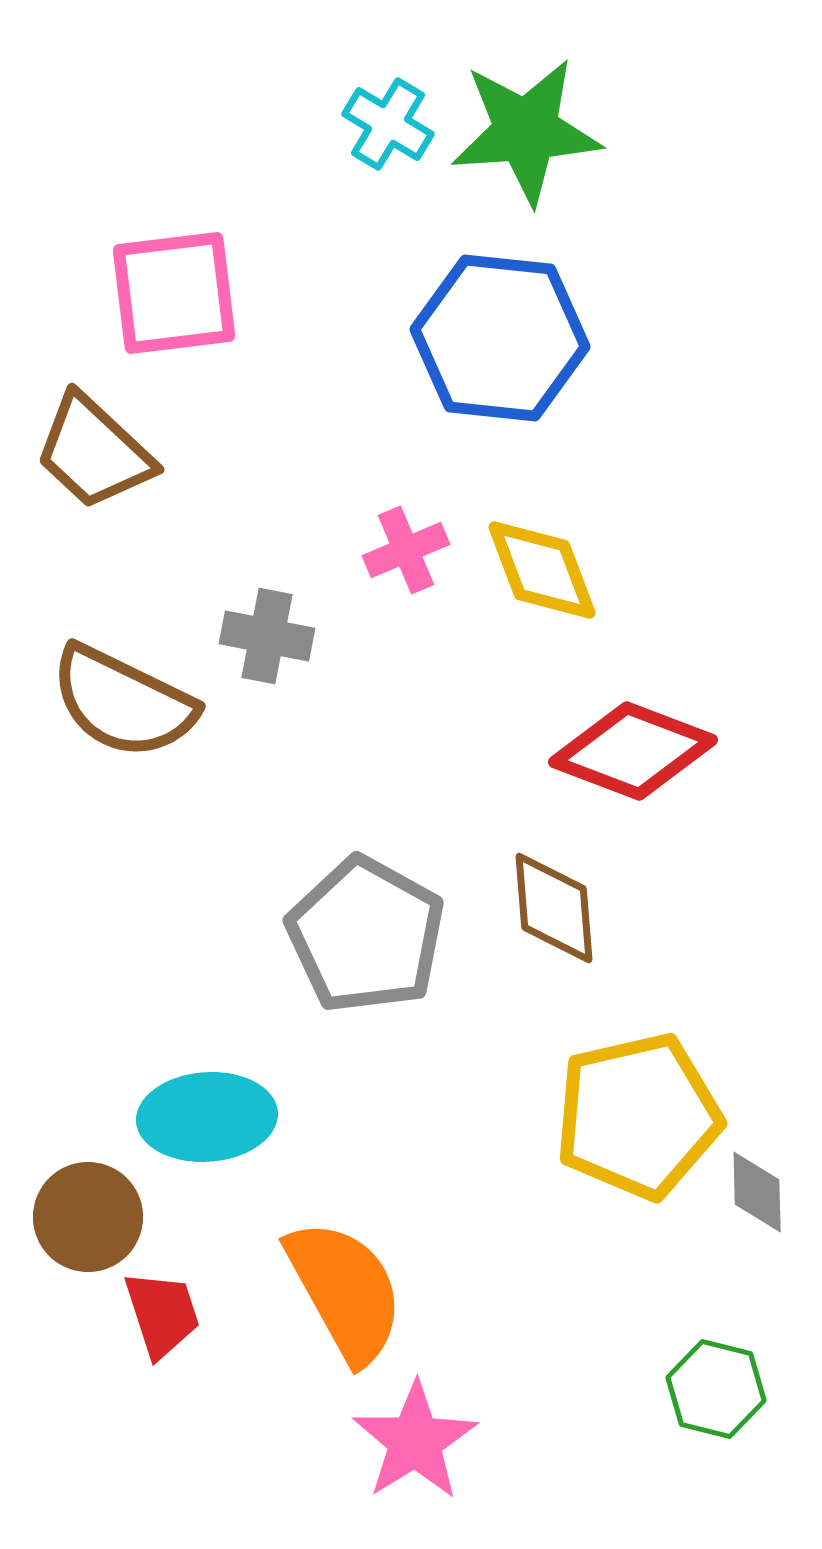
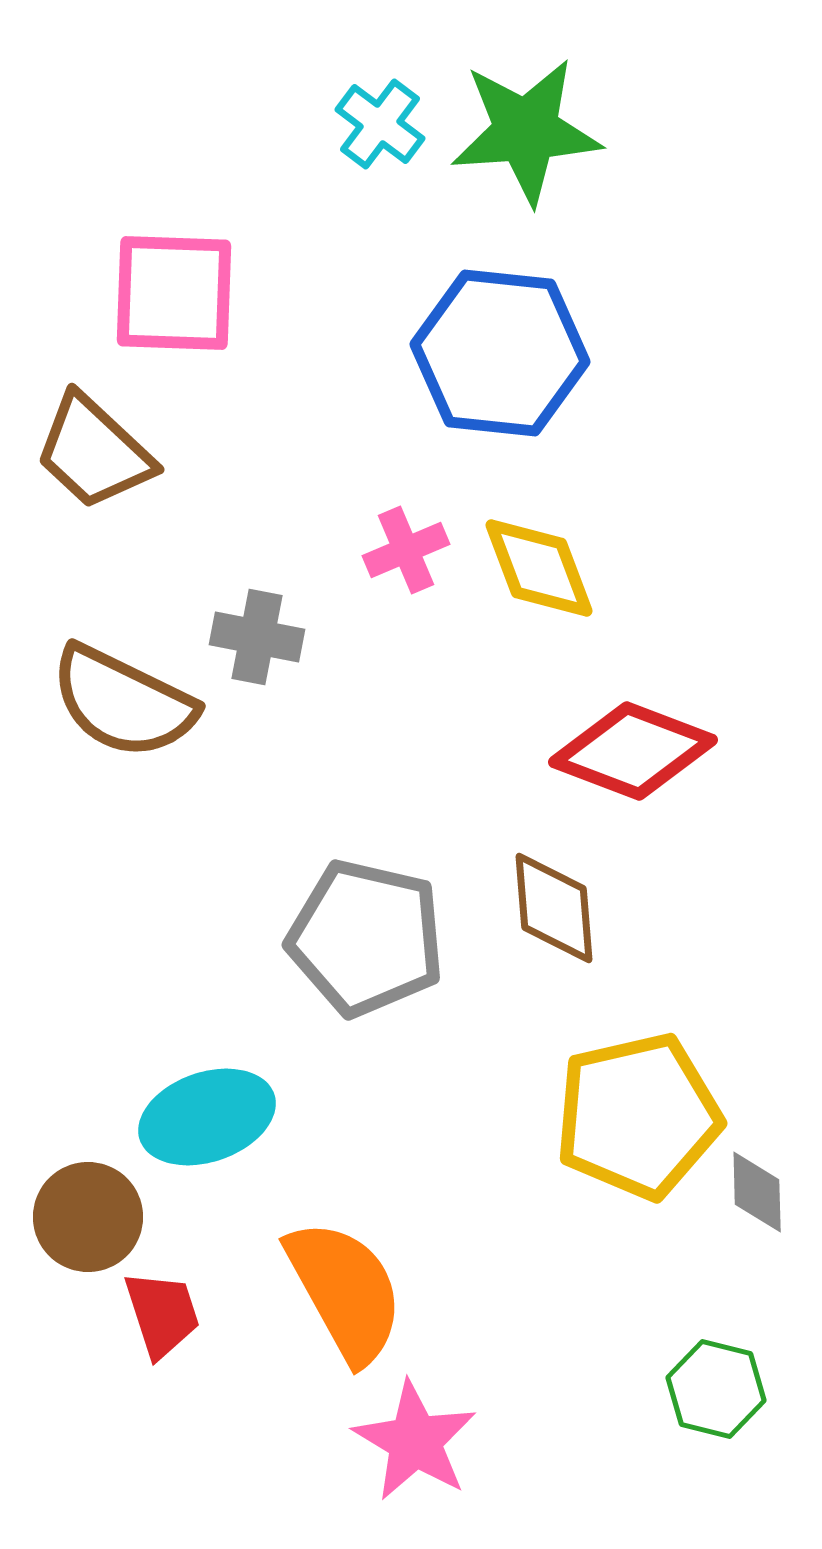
cyan cross: moved 8 px left; rotated 6 degrees clockwise
pink square: rotated 9 degrees clockwise
blue hexagon: moved 15 px down
yellow diamond: moved 3 px left, 2 px up
gray cross: moved 10 px left, 1 px down
gray pentagon: moved 3 px down; rotated 16 degrees counterclockwise
cyan ellipse: rotated 15 degrees counterclockwise
pink star: rotated 9 degrees counterclockwise
